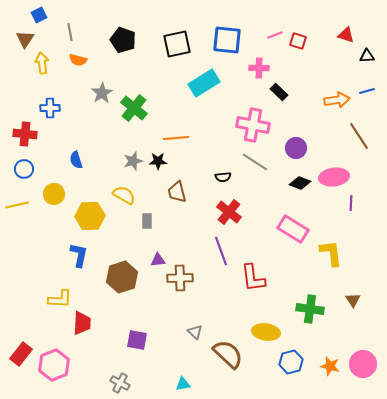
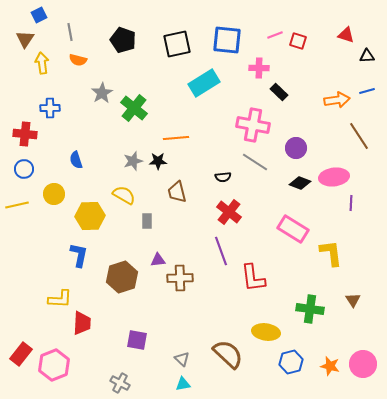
gray triangle at (195, 332): moved 13 px left, 27 px down
